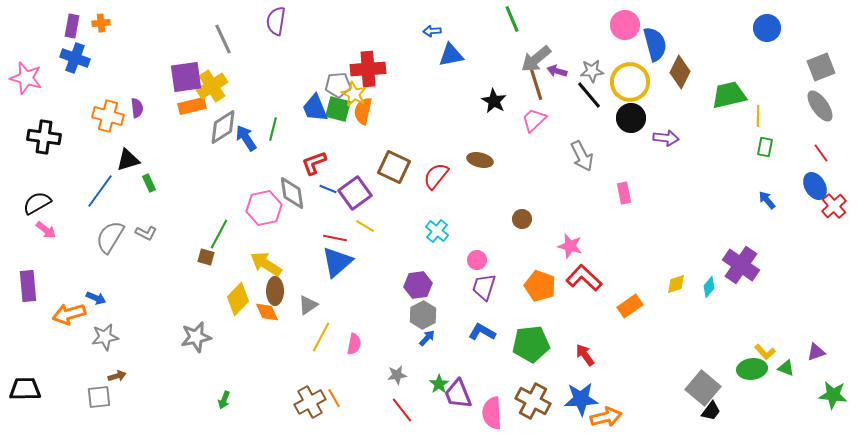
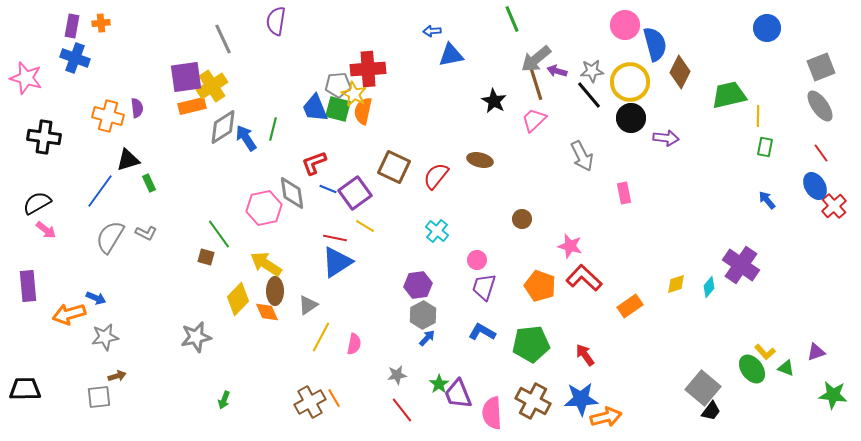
green line at (219, 234): rotated 64 degrees counterclockwise
blue triangle at (337, 262): rotated 8 degrees clockwise
green ellipse at (752, 369): rotated 60 degrees clockwise
